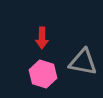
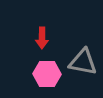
pink hexagon: moved 4 px right; rotated 16 degrees counterclockwise
